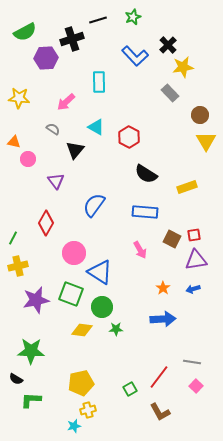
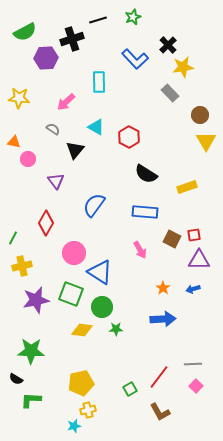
blue L-shape at (135, 56): moved 3 px down
purple triangle at (196, 260): moved 3 px right; rotated 10 degrees clockwise
yellow cross at (18, 266): moved 4 px right
gray line at (192, 362): moved 1 px right, 2 px down; rotated 12 degrees counterclockwise
